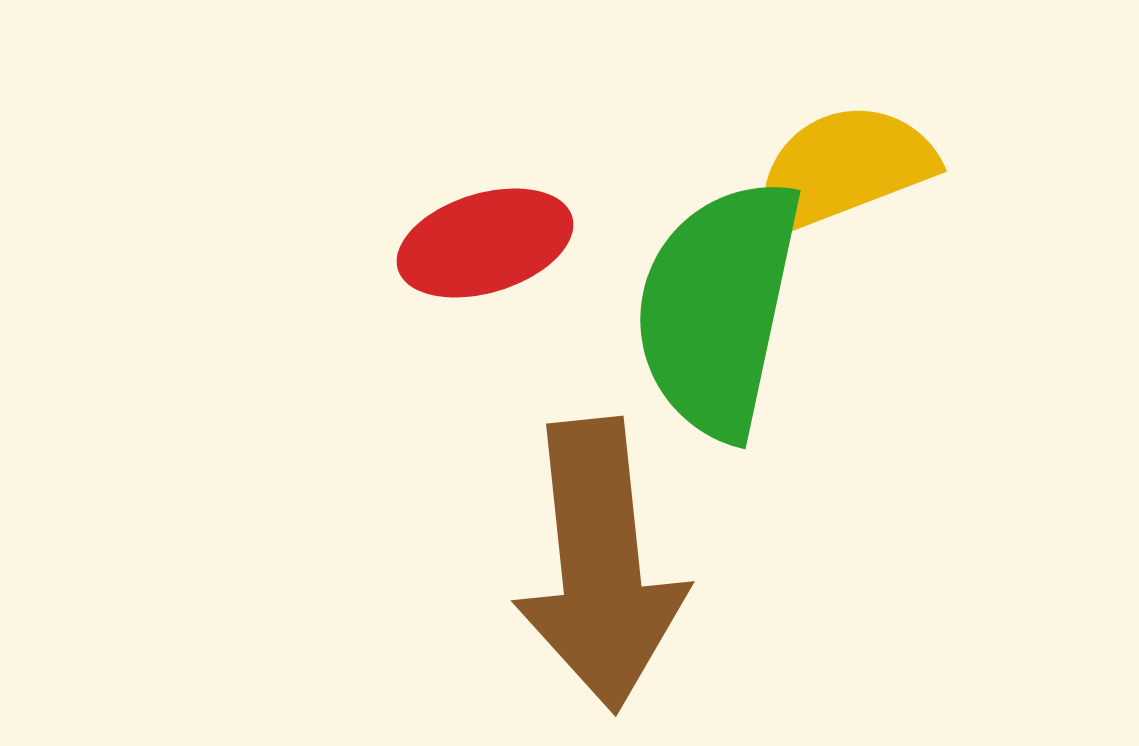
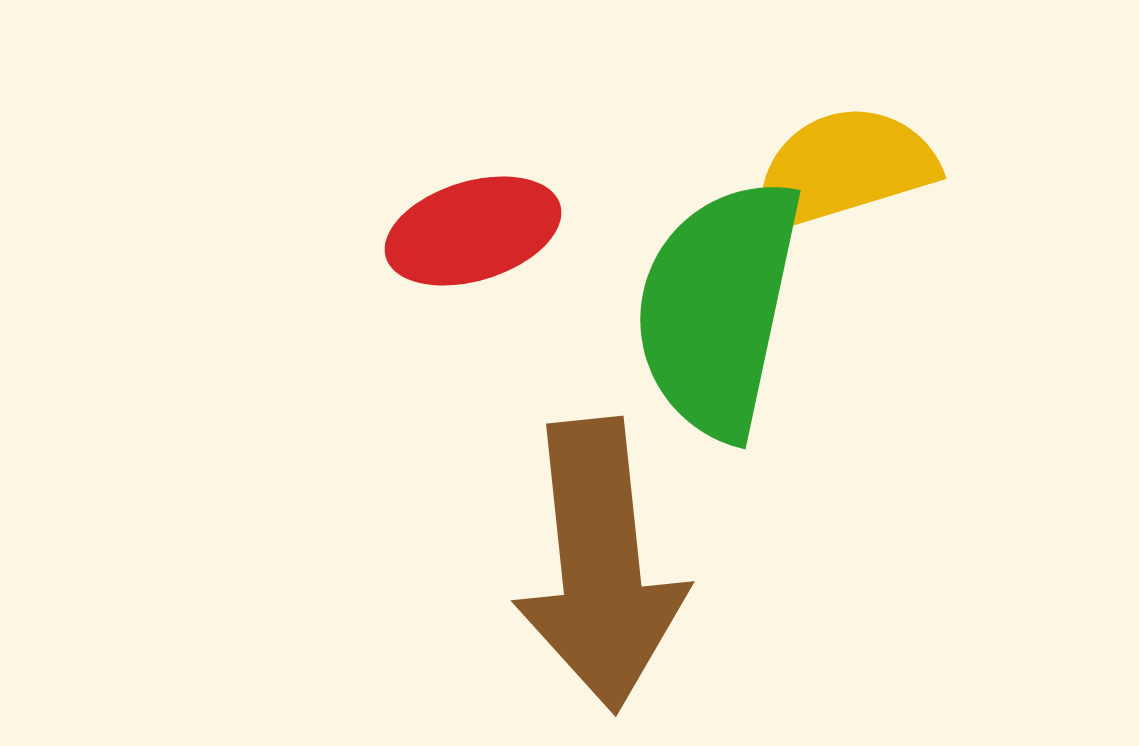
yellow semicircle: rotated 4 degrees clockwise
red ellipse: moved 12 px left, 12 px up
